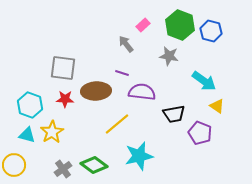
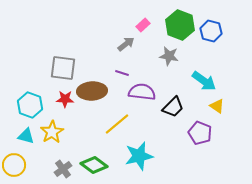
gray arrow: rotated 90 degrees clockwise
brown ellipse: moved 4 px left
black trapezoid: moved 1 px left, 7 px up; rotated 35 degrees counterclockwise
cyan triangle: moved 1 px left, 1 px down
